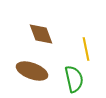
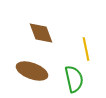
brown diamond: moved 1 px up
